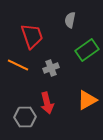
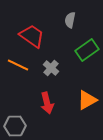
red trapezoid: rotated 36 degrees counterclockwise
gray cross: rotated 28 degrees counterclockwise
gray hexagon: moved 10 px left, 9 px down
